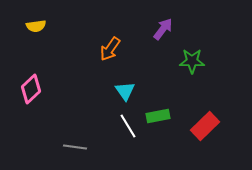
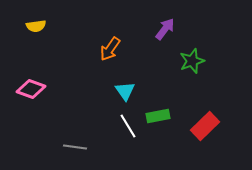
purple arrow: moved 2 px right
green star: rotated 20 degrees counterclockwise
pink diamond: rotated 64 degrees clockwise
